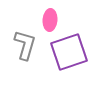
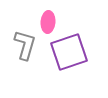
pink ellipse: moved 2 px left, 2 px down
